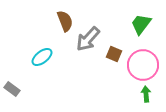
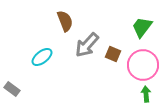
green trapezoid: moved 1 px right, 3 px down
gray arrow: moved 1 px left, 6 px down
brown square: moved 1 px left
